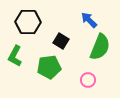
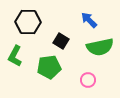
green semicircle: rotated 56 degrees clockwise
